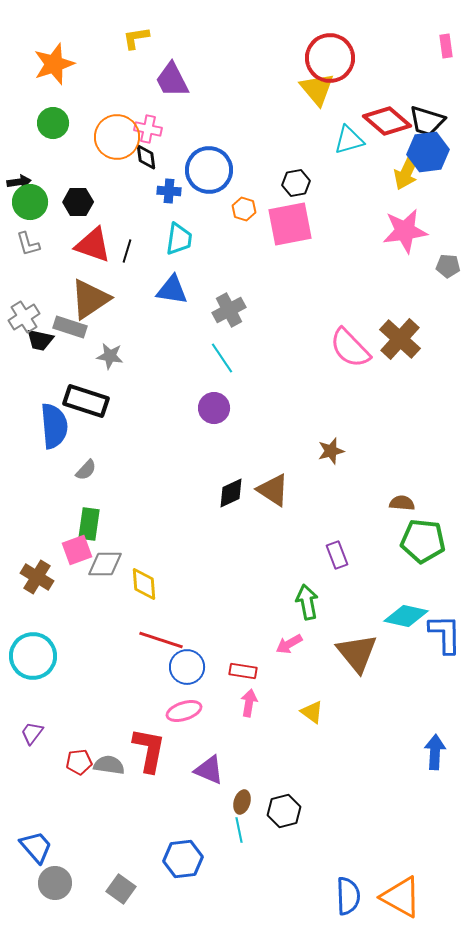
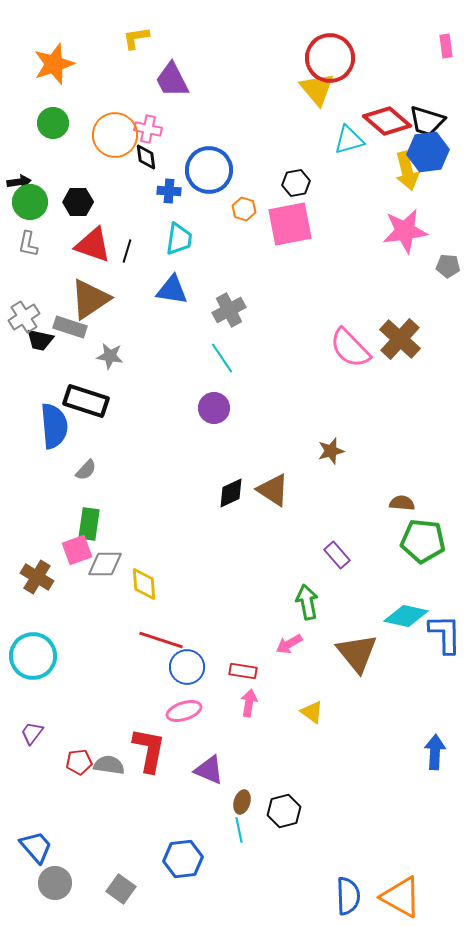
orange circle at (117, 137): moved 2 px left, 2 px up
yellow arrow at (407, 171): rotated 39 degrees counterclockwise
gray L-shape at (28, 244): rotated 28 degrees clockwise
purple rectangle at (337, 555): rotated 20 degrees counterclockwise
